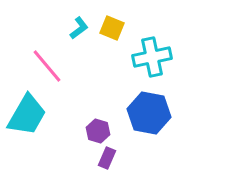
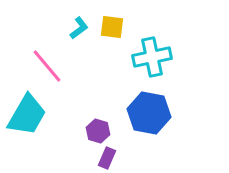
yellow square: moved 1 px up; rotated 15 degrees counterclockwise
